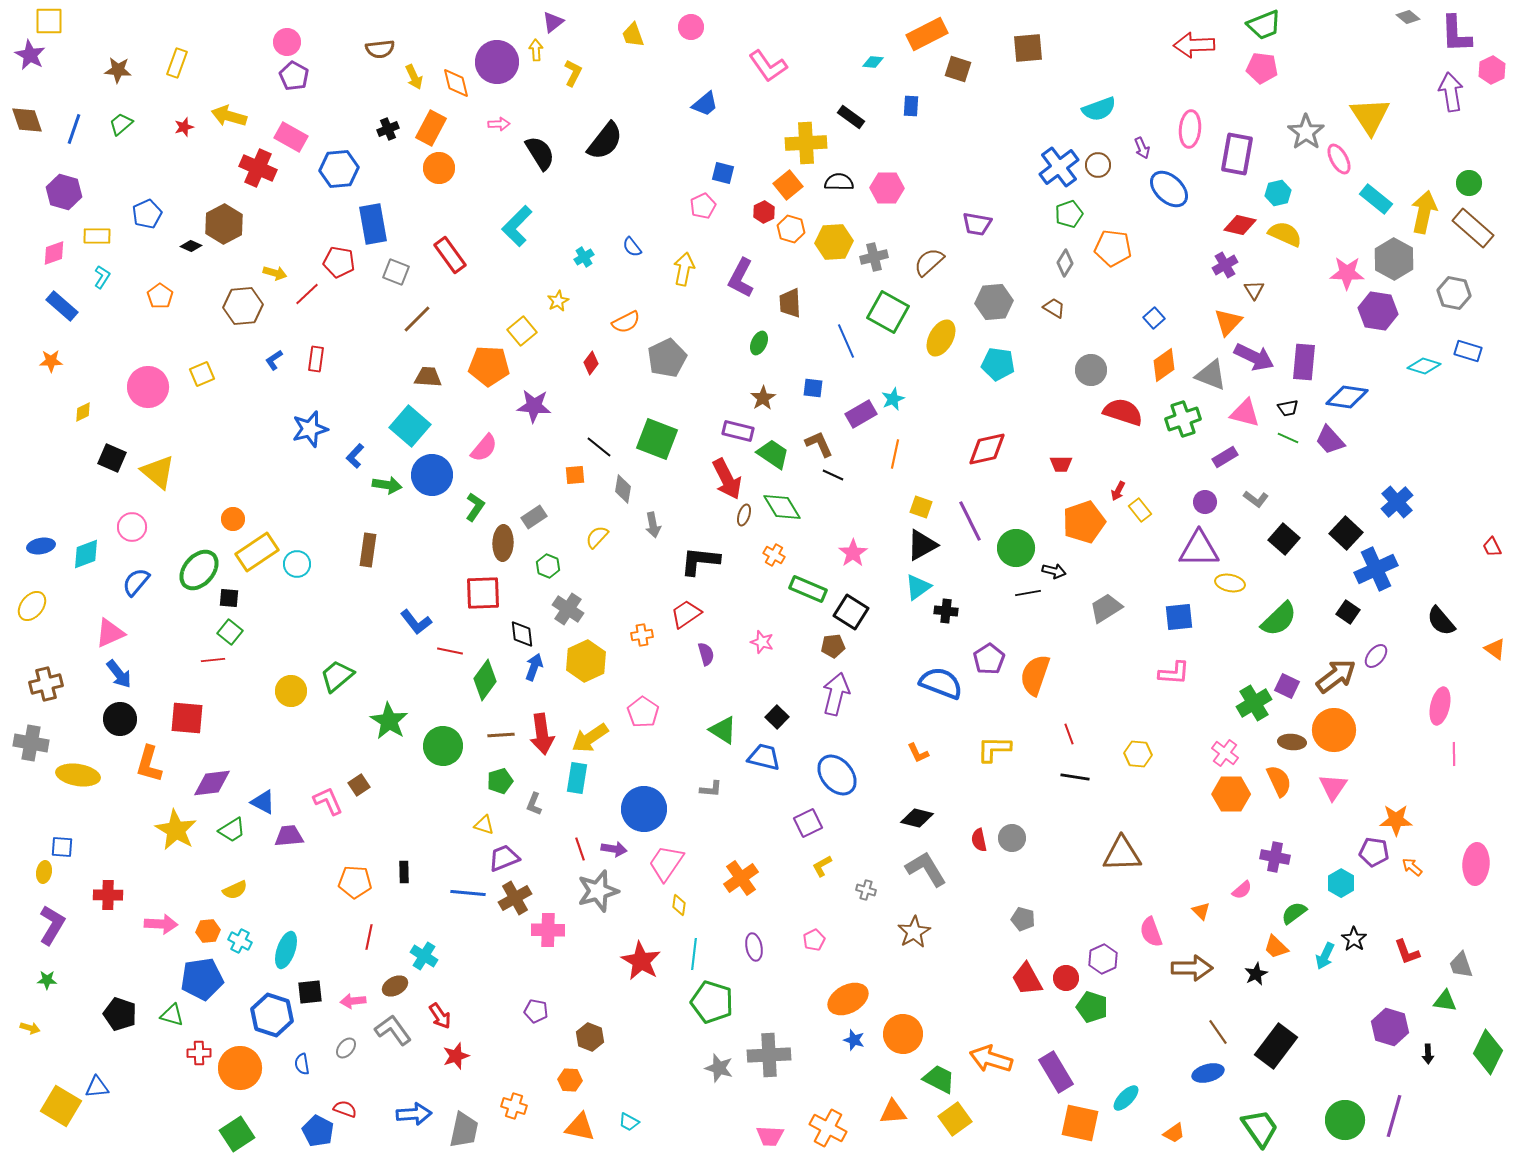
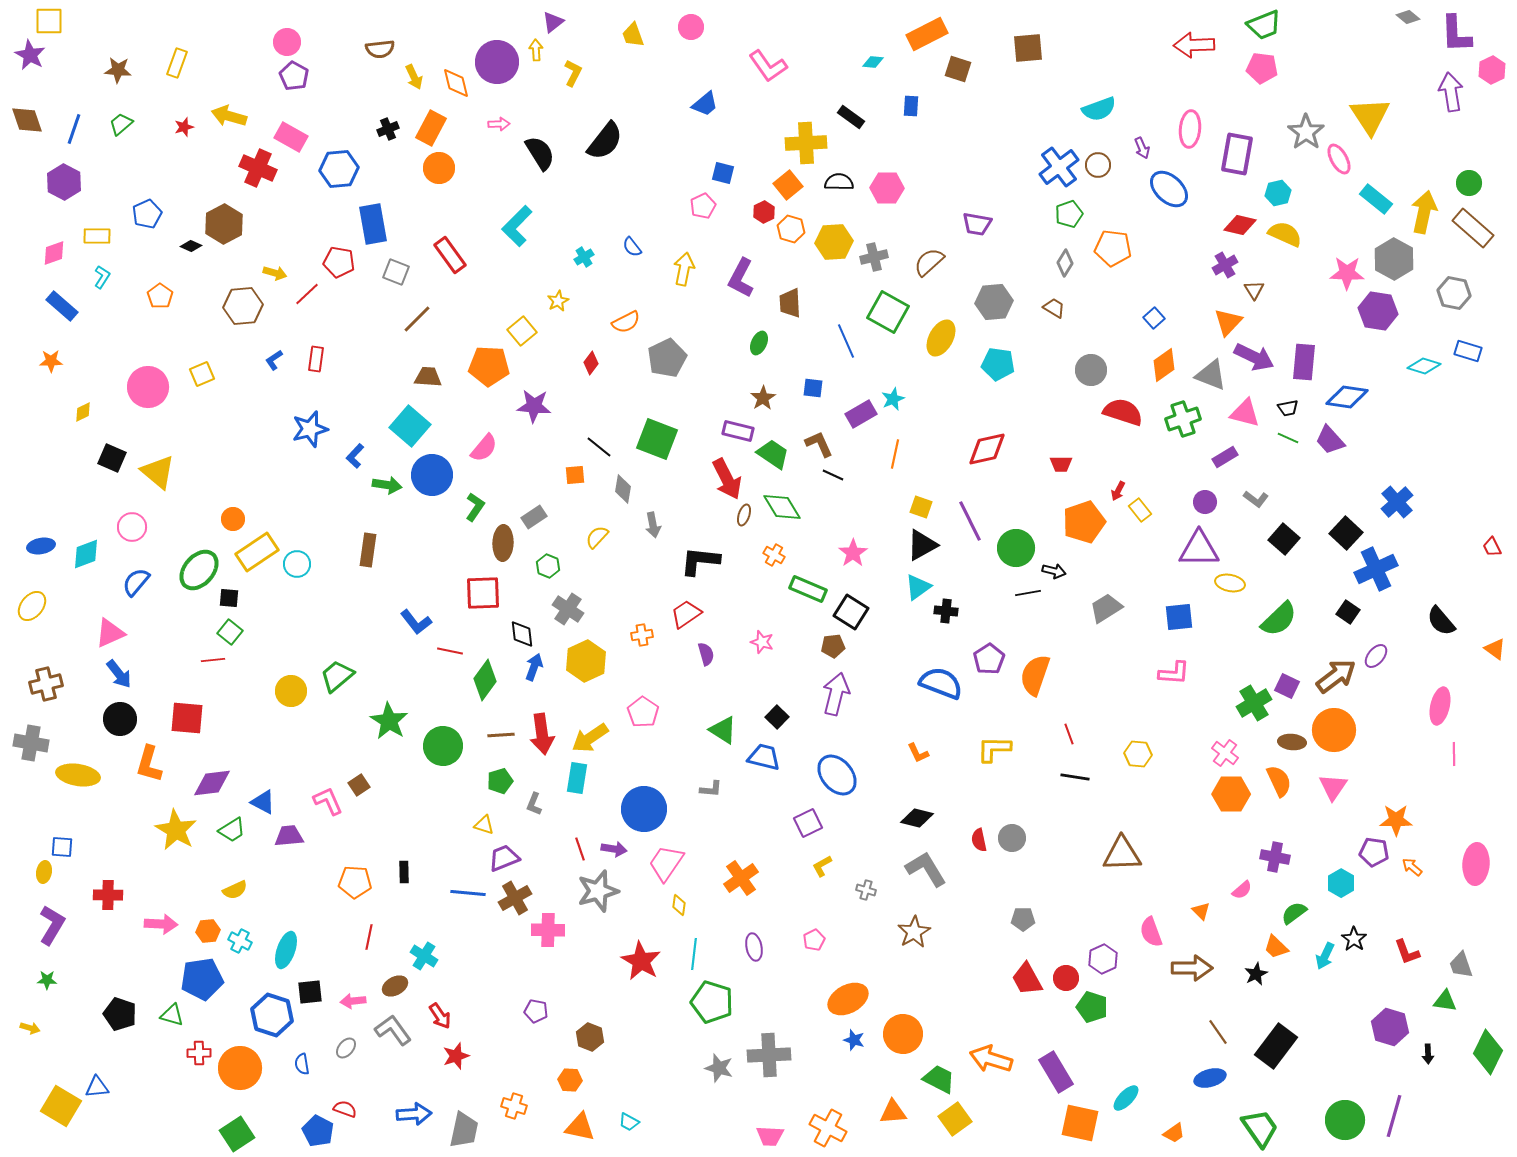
purple hexagon at (64, 192): moved 10 px up; rotated 12 degrees clockwise
gray pentagon at (1023, 919): rotated 15 degrees counterclockwise
blue ellipse at (1208, 1073): moved 2 px right, 5 px down
